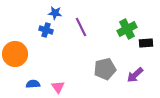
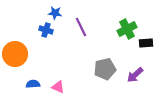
pink triangle: rotated 32 degrees counterclockwise
